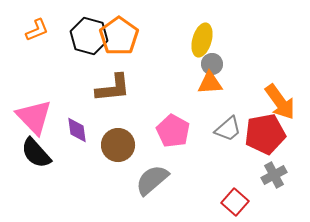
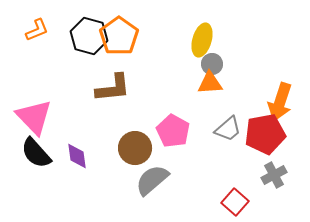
orange arrow: rotated 54 degrees clockwise
purple diamond: moved 26 px down
brown circle: moved 17 px right, 3 px down
